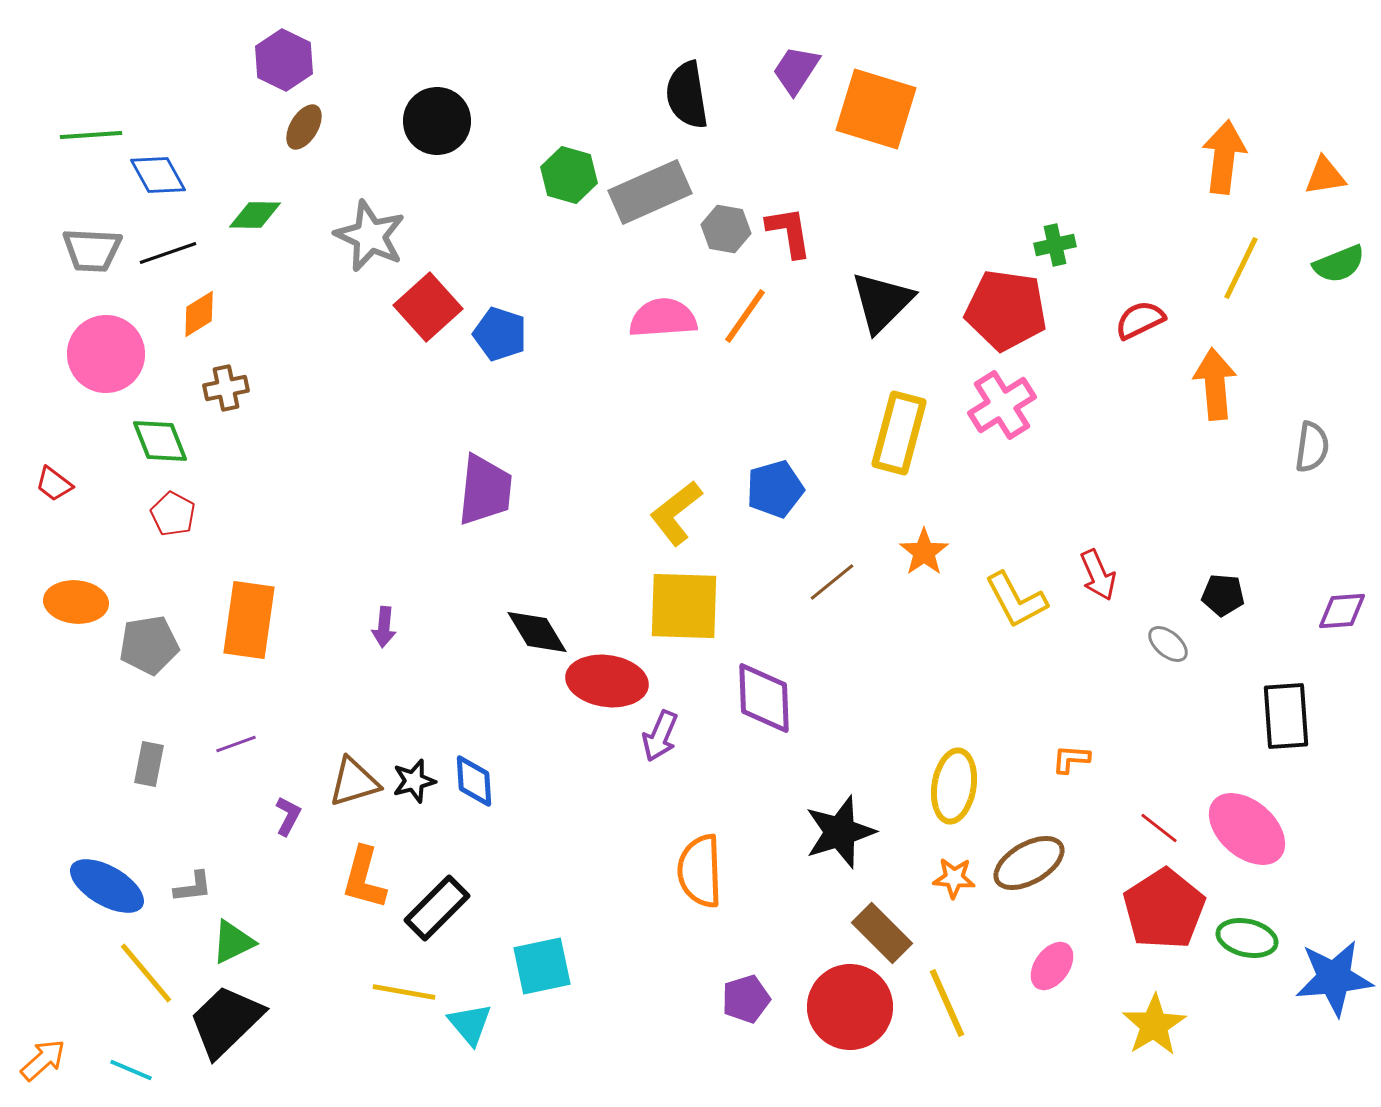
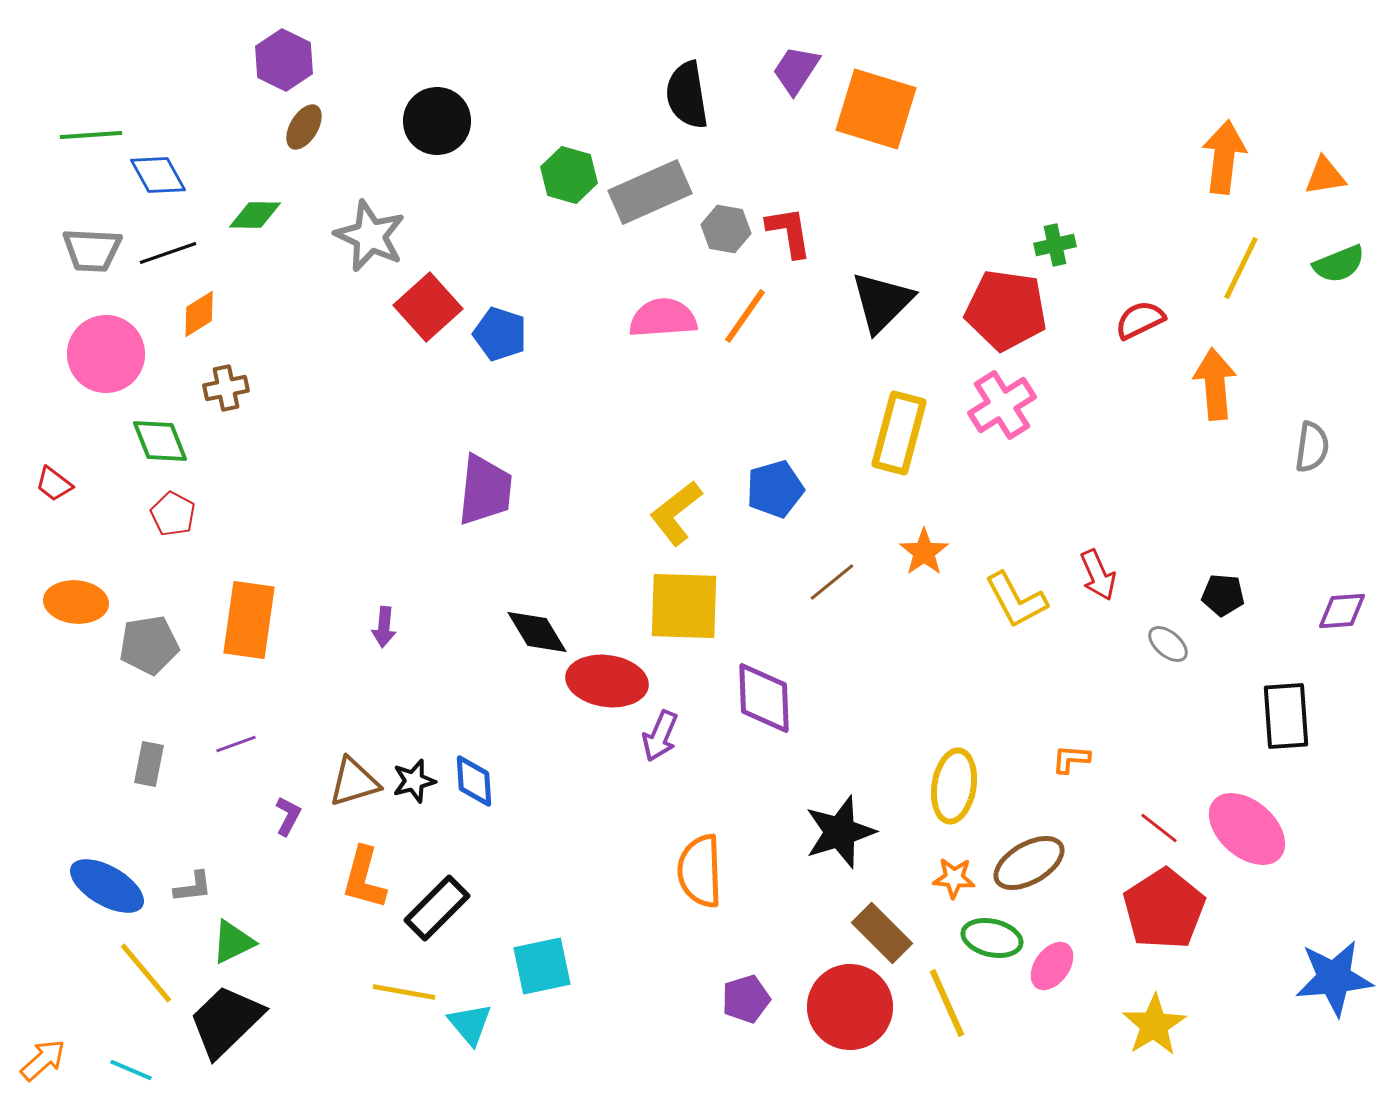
green ellipse at (1247, 938): moved 255 px left
